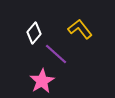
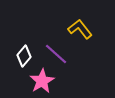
white diamond: moved 10 px left, 23 px down
